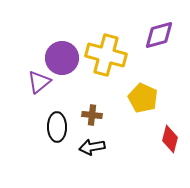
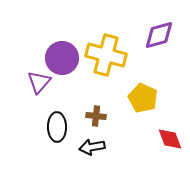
purple triangle: rotated 10 degrees counterclockwise
brown cross: moved 4 px right, 1 px down
red diamond: rotated 36 degrees counterclockwise
